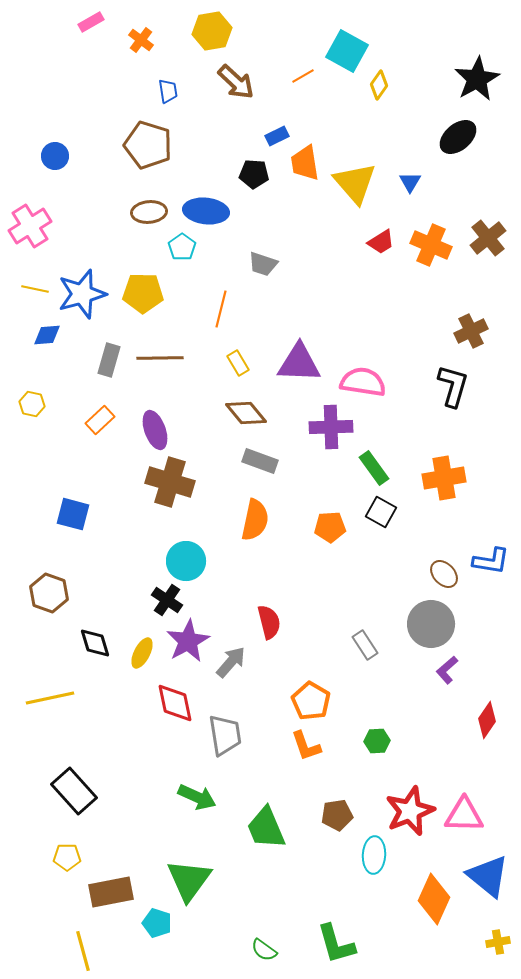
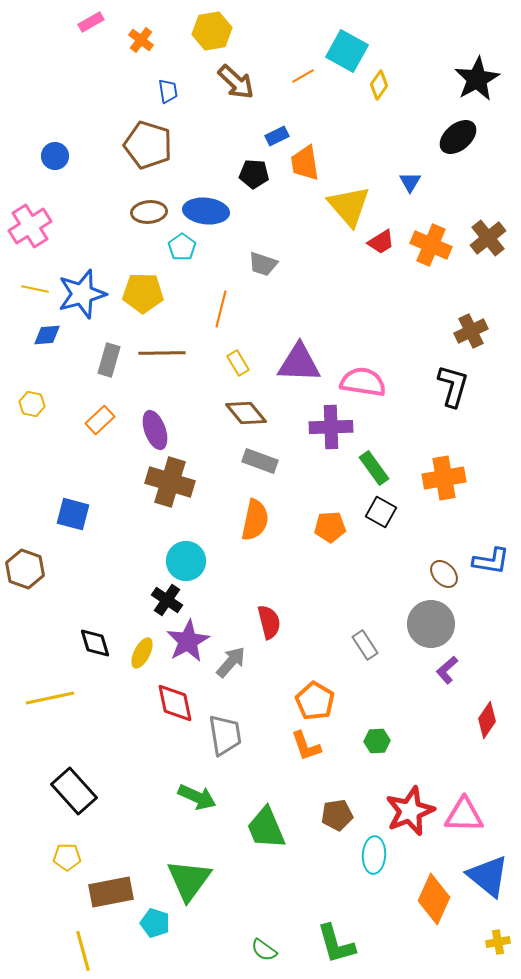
yellow triangle at (355, 183): moved 6 px left, 23 px down
brown line at (160, 358): moved 2 px right, 5 px up
brown hexagon at (49, 593): moved 24 px left, 24 px up
orange pentagon at (311, 701): moved 4 px right
cyan pentagon at (157, 923): moved 2 px left
